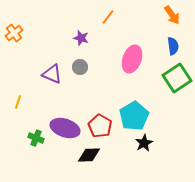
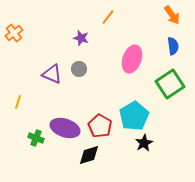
gray circle: moved 1 px left, 2 px down
green square: moved 7 px left, 6 px down
black diamond: rotated 15 degrees counterclockwise
